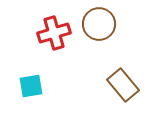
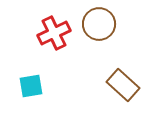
red cross: rotated 8 degrees counterclockwise
brown rectangle: rotated 8 degrees counterclockwise
